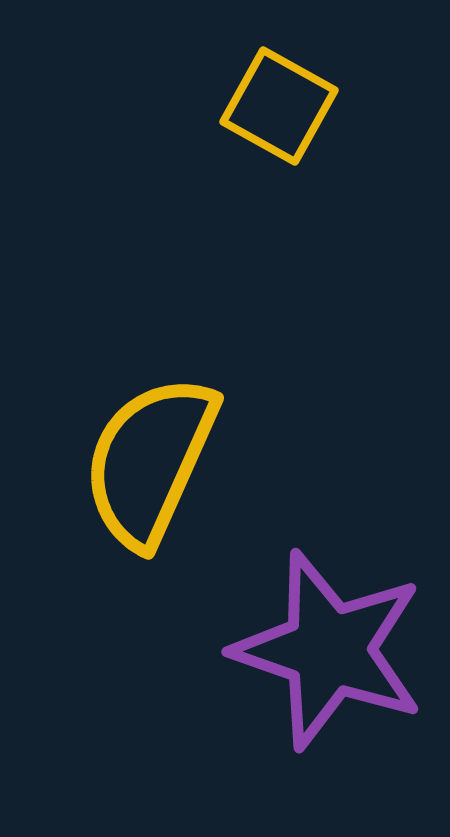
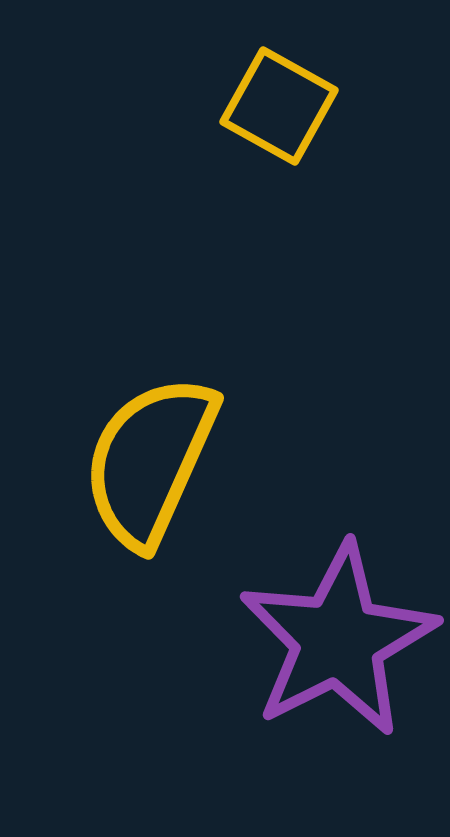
purple star: moved 9 px right, 10 px up; rotated 26 degrees clockwise
